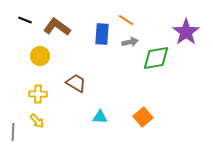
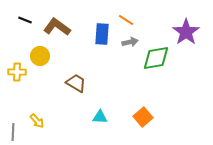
yellow cross: moved 21 px left, 22 px up
